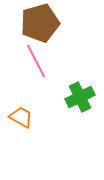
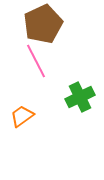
brown pentagon: moved 3 px right, 1 px down; rotated 9 degrees counterclockwise
orange trapezoid: moved 1 px right, 1 px up; rotated 65 degrees counterclockwise
